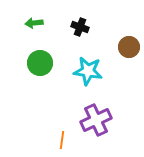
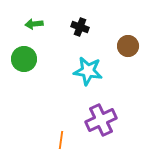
green arrow: moved 1 px down
brown circle: moved 1 px left, 1 px up
green circle: moved 16 px left, 4 px up
purple cross: moved 5 px right
orange line: moved 1 px left
